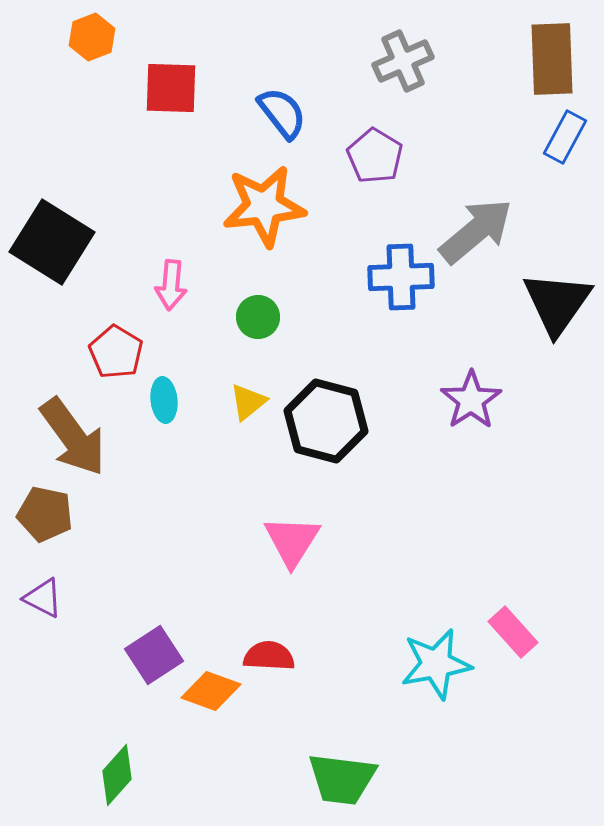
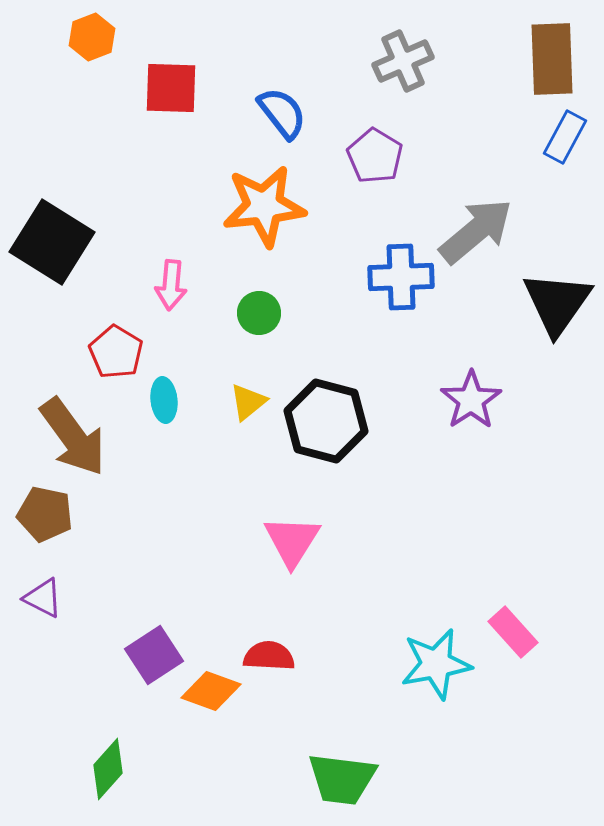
green circle: moved 1 px right, 4 px up
green diamond: moved 9 px left, 6 px up
